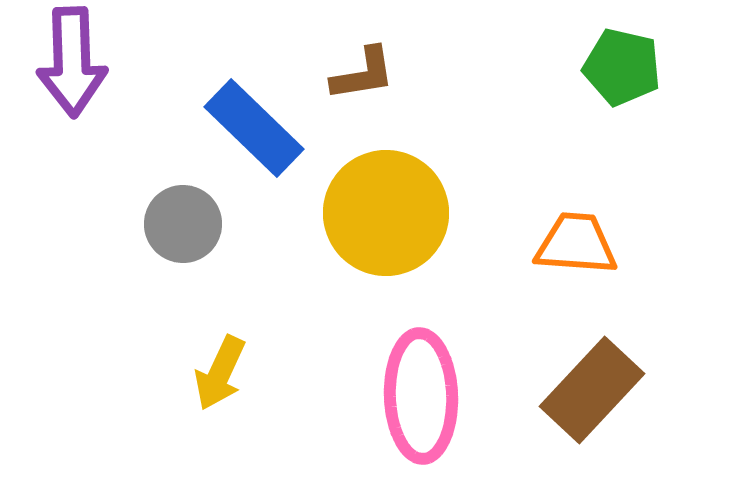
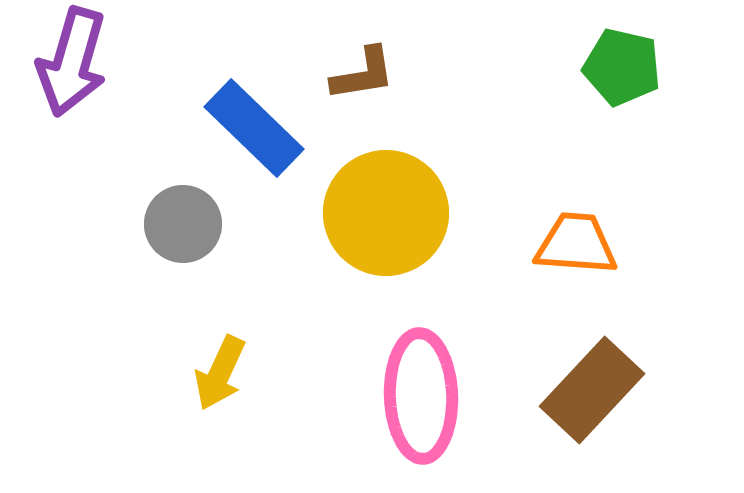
purple arrow: rotated 18 degrees clockwise
